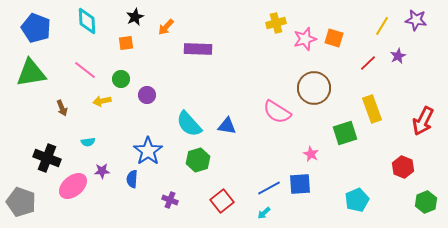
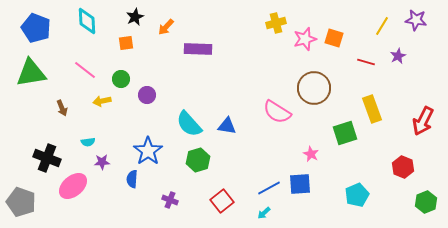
red line at (368, 63): moved 2 px left, 1 px up; rotated 60 degrees clockwise
purple star at (102, 171): moved 9 px up
cyan pentagon at (357, 200): moved 5 px up
